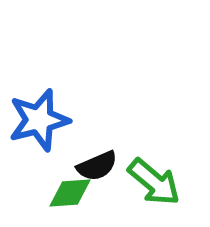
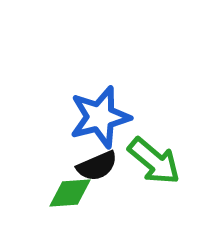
blue star: moved 61 px right, 3 px up
green arrow: moved 21 px up
